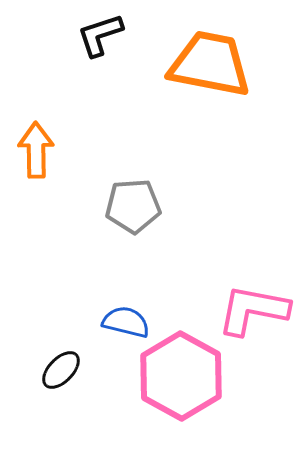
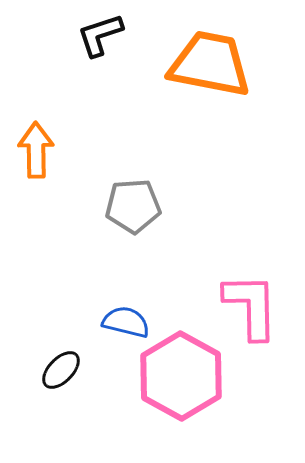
pink L-shape: moved 2 px left, 4 px up; rotated 78 degrees clockwise
